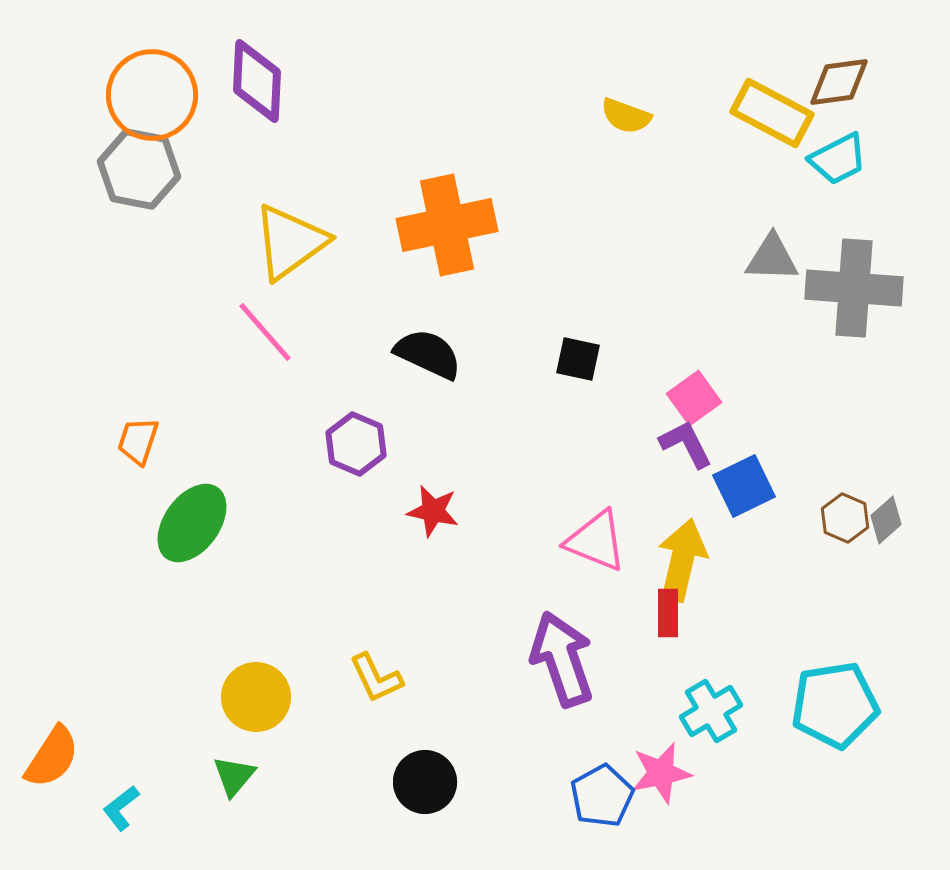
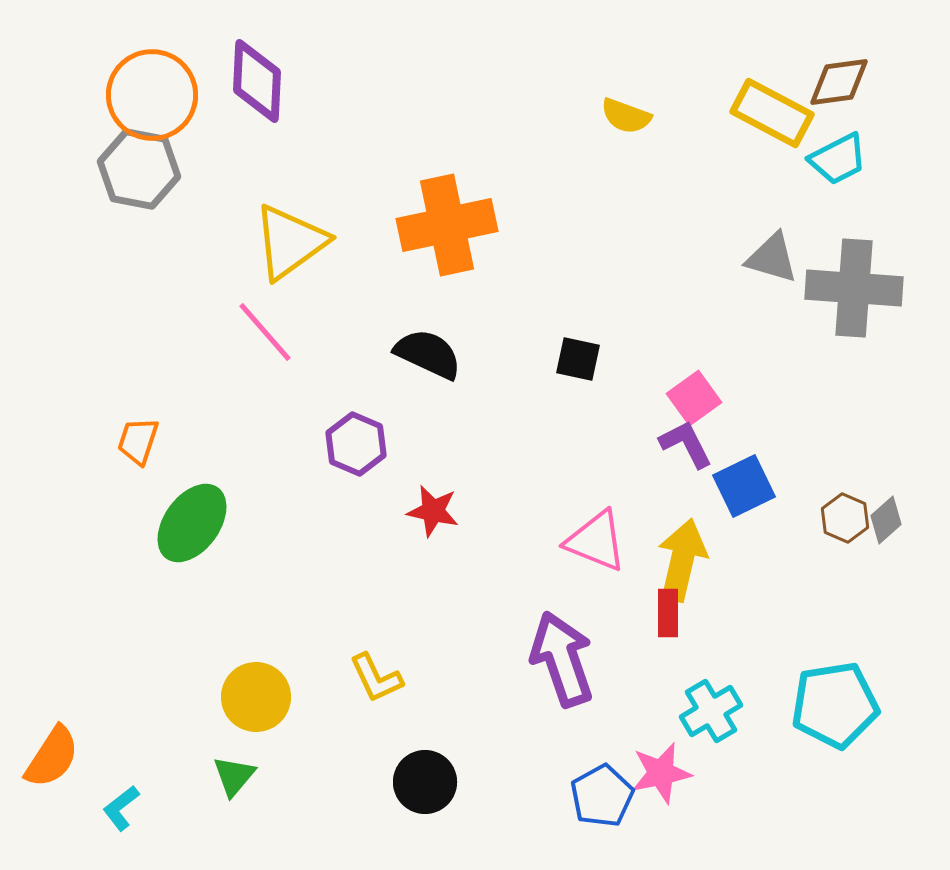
gray triangle: rotated 14 degrees clockwise
